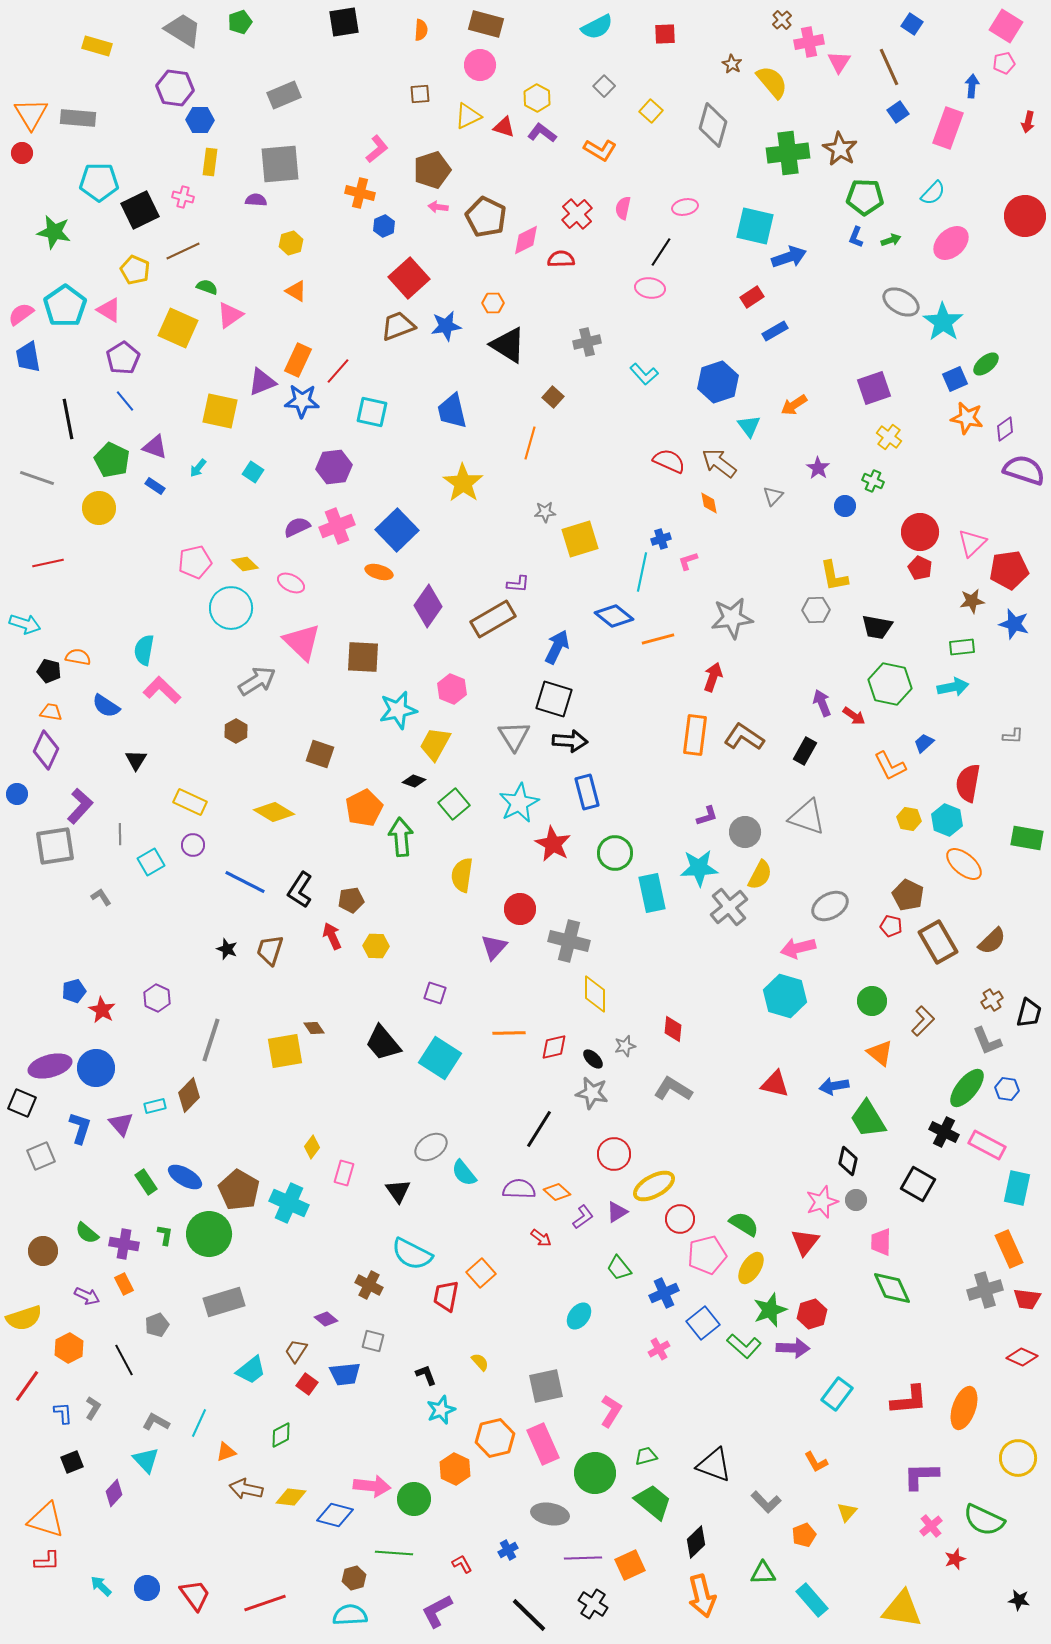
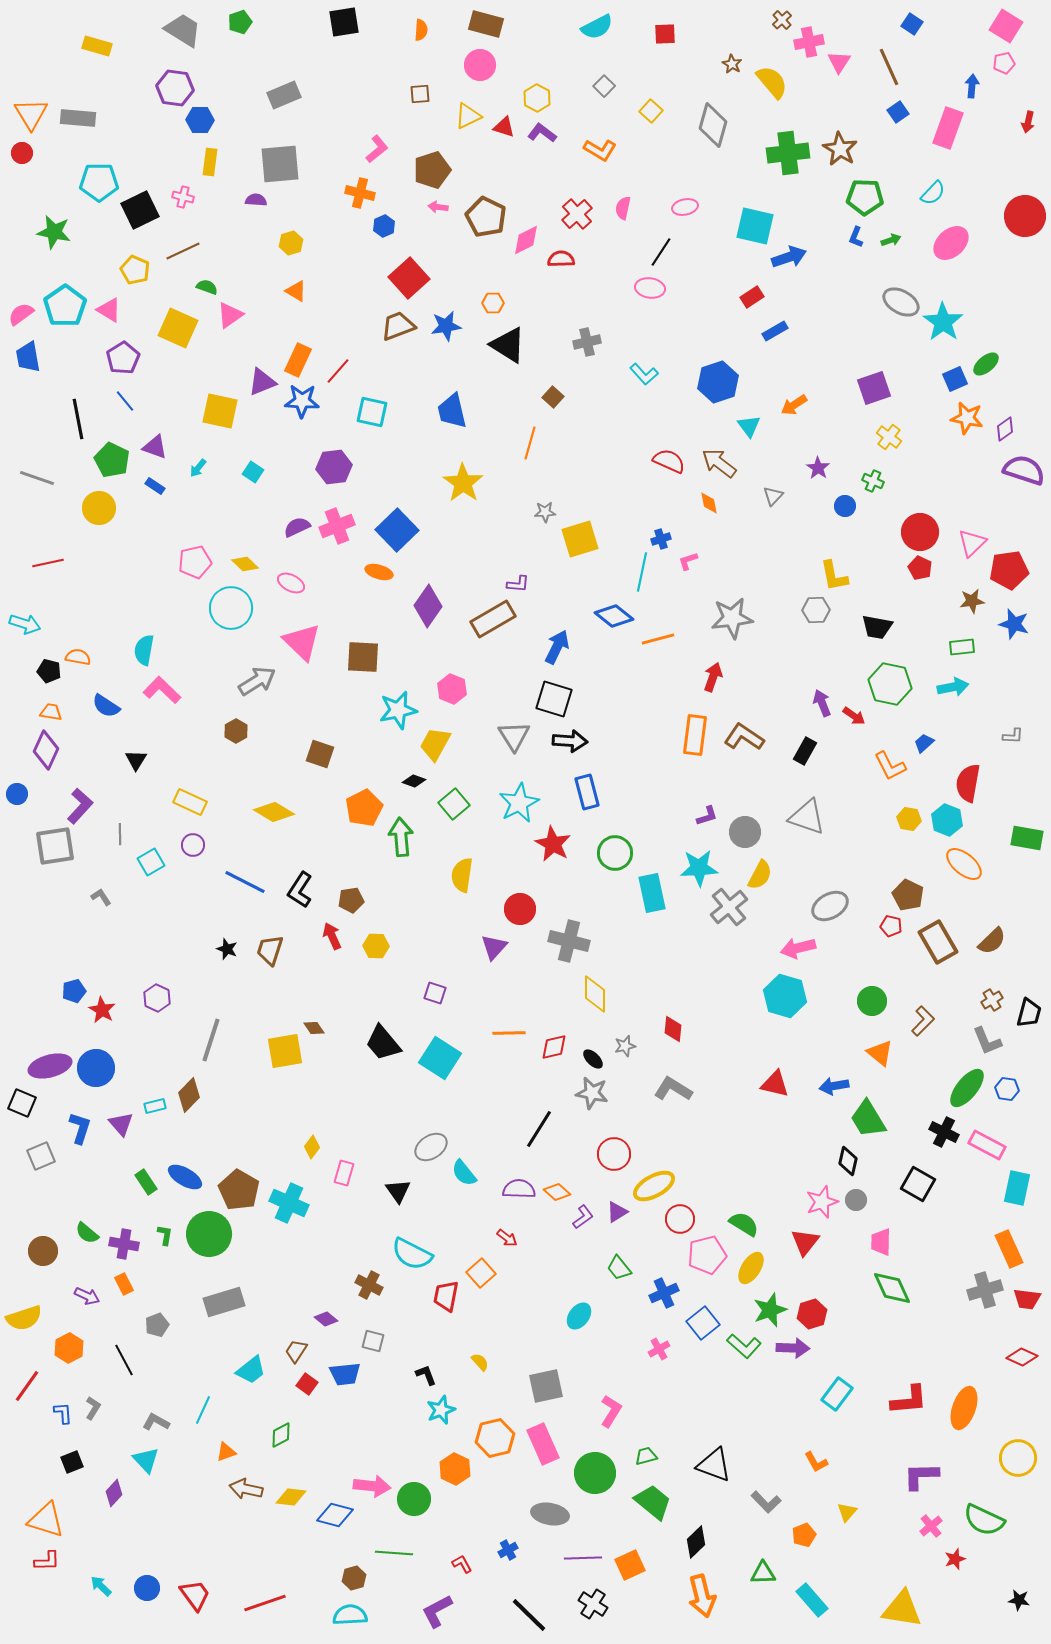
black line at (68, 419): moved 10 px right
red arrow at (541, 1238): moved 34 px left
cyan line at (199, 1423): moved 4 px right, 13 px up
